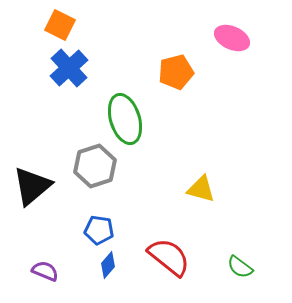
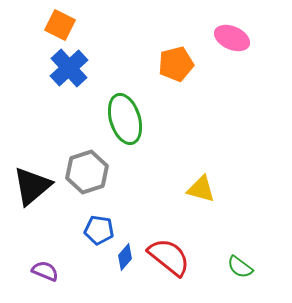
orange pentagon: moved 8 px up
gray hexagon: moved 8 px left, 6 px down
blue diamond: moved 17 px right, 8 px up
